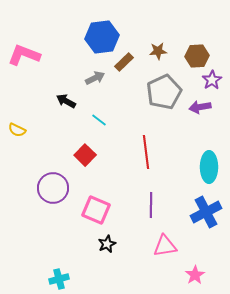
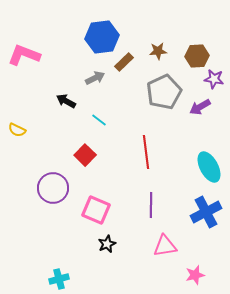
purple star: moved 2 px right, 1 px up; rotated 30 degrees counterclockwise
purple arrow: rotated 20 degrees counterclockwise
cyan ellipse: rotated 28 degrees counterclockwise
pink star: rotated 18 degrees clockwise
